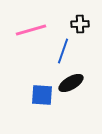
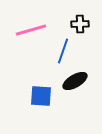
black ellipse: moved 4 px right, 2 px up
blue square: moved 1 px left, 1 px down
